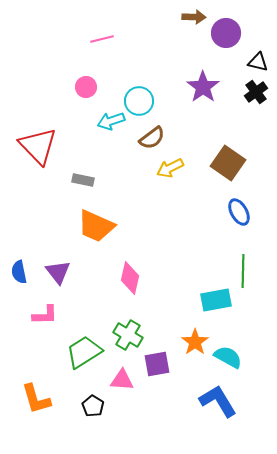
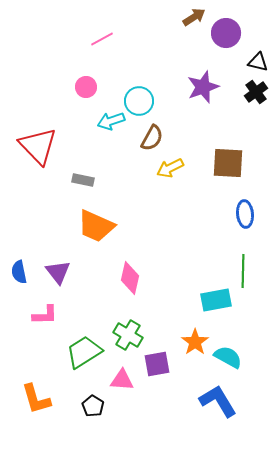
brown arrow: rotated 35 degrees counterclockwise
pink line: rotated 15 degrees counterclockwise
purple star: rotated 16 degrees clockwise
brown semicircle: rotated 24 degrees counterclockwise
brown square: rotated 32 degrees counterclockwise
blue ellipse: moved 6 px right, 2 px down; rotated 24 degrees clockwise
